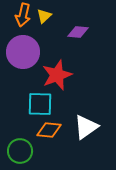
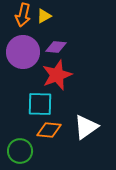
yellow triangle: rotated 14 degrees clockwise
purple diamond: moved 22 px left, 15 px down
